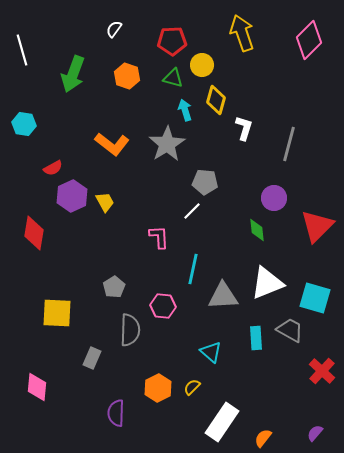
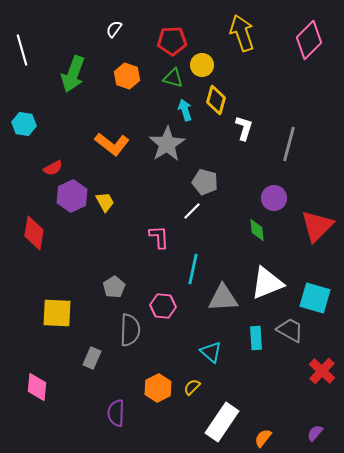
gray pentagon at (205, 182): rotated 10 degrees clockwise
gray triangle at (223, 296): moved 2 px down
